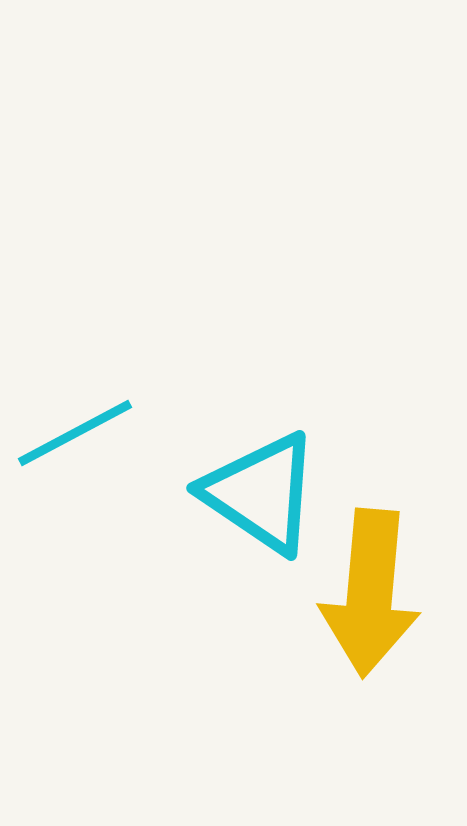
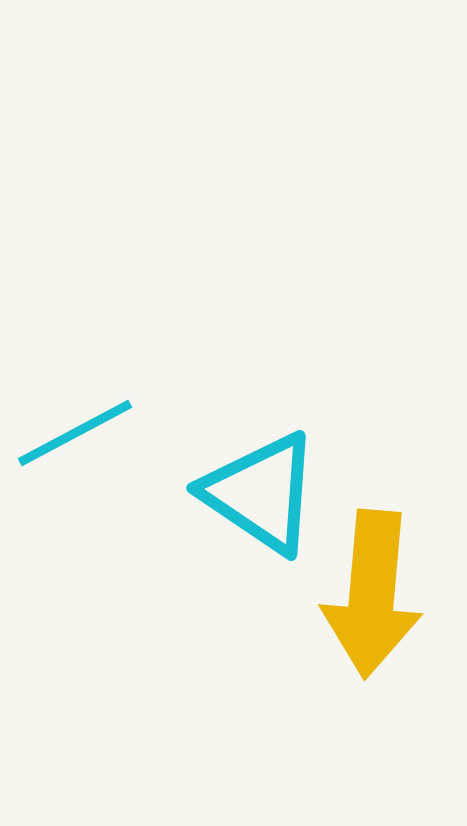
yellow arrow: moved 2 px right, 1 px down
